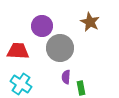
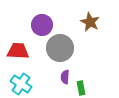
purple circle: moved 1 px up
purple semicircle: moved 1 px left
